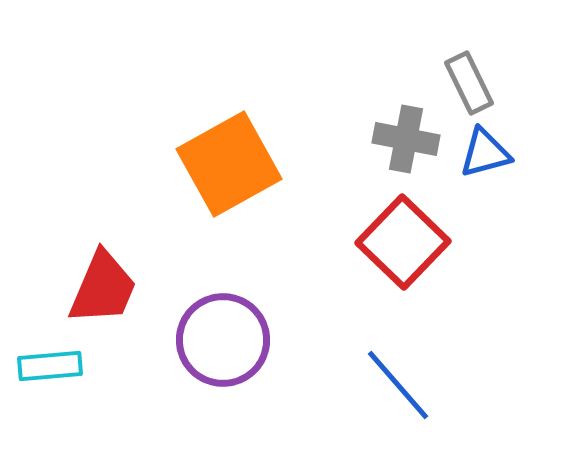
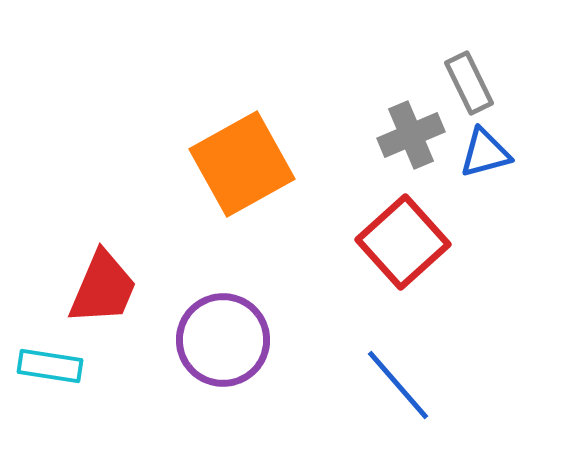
gray cross: moved 5 px right, 4 px up; rotated 34 degrees counterclockwise
orange square: moved 13 px right
red square: rotated 4 degrees clockwise
cyan rectangle: rotated 14 degrees clockwise
